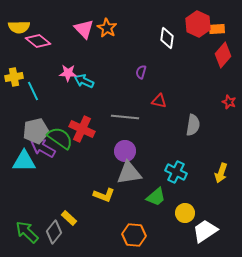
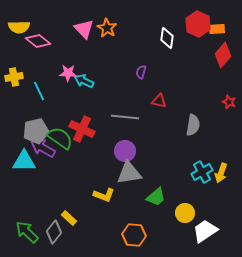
cyan line: moved 6 px right
cyan cross: moved 26 px right; rotated 35 degrees clockwise
